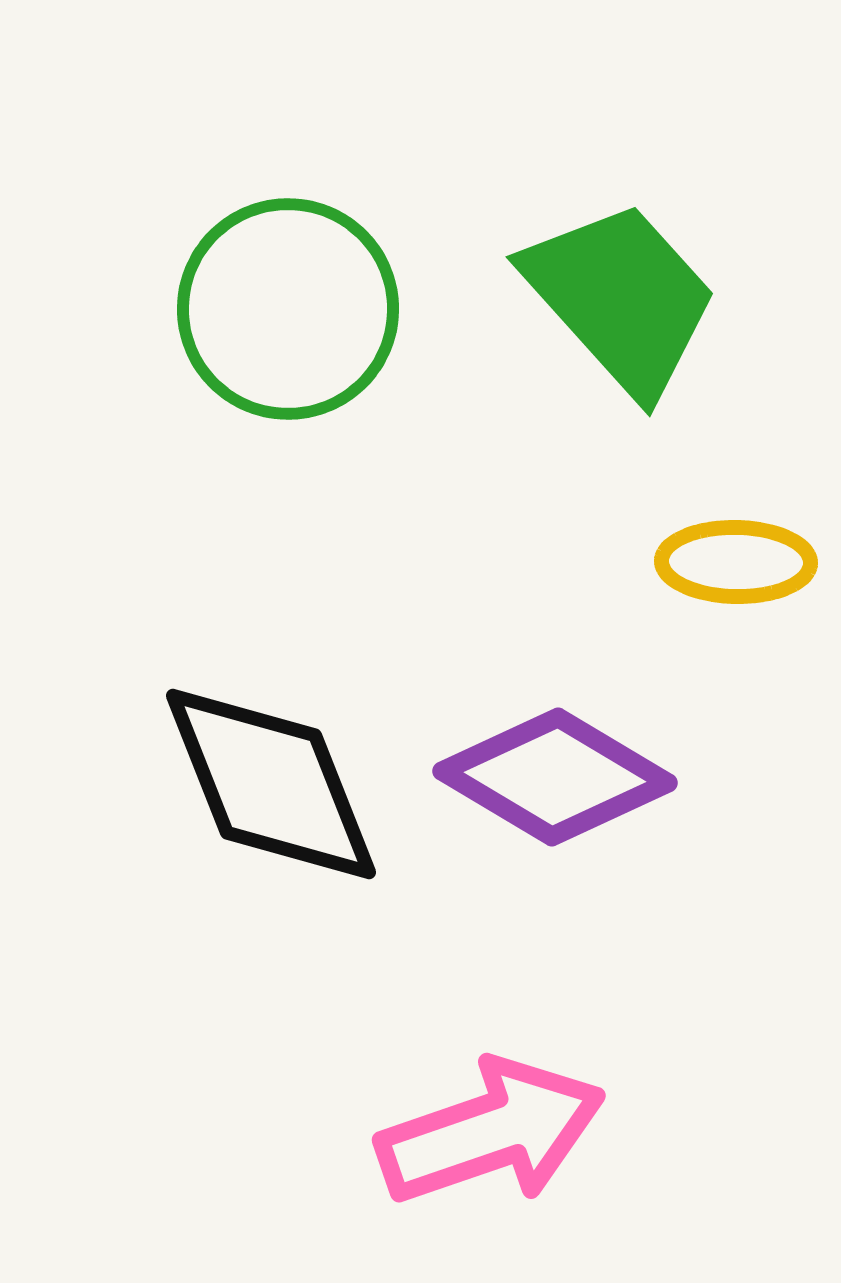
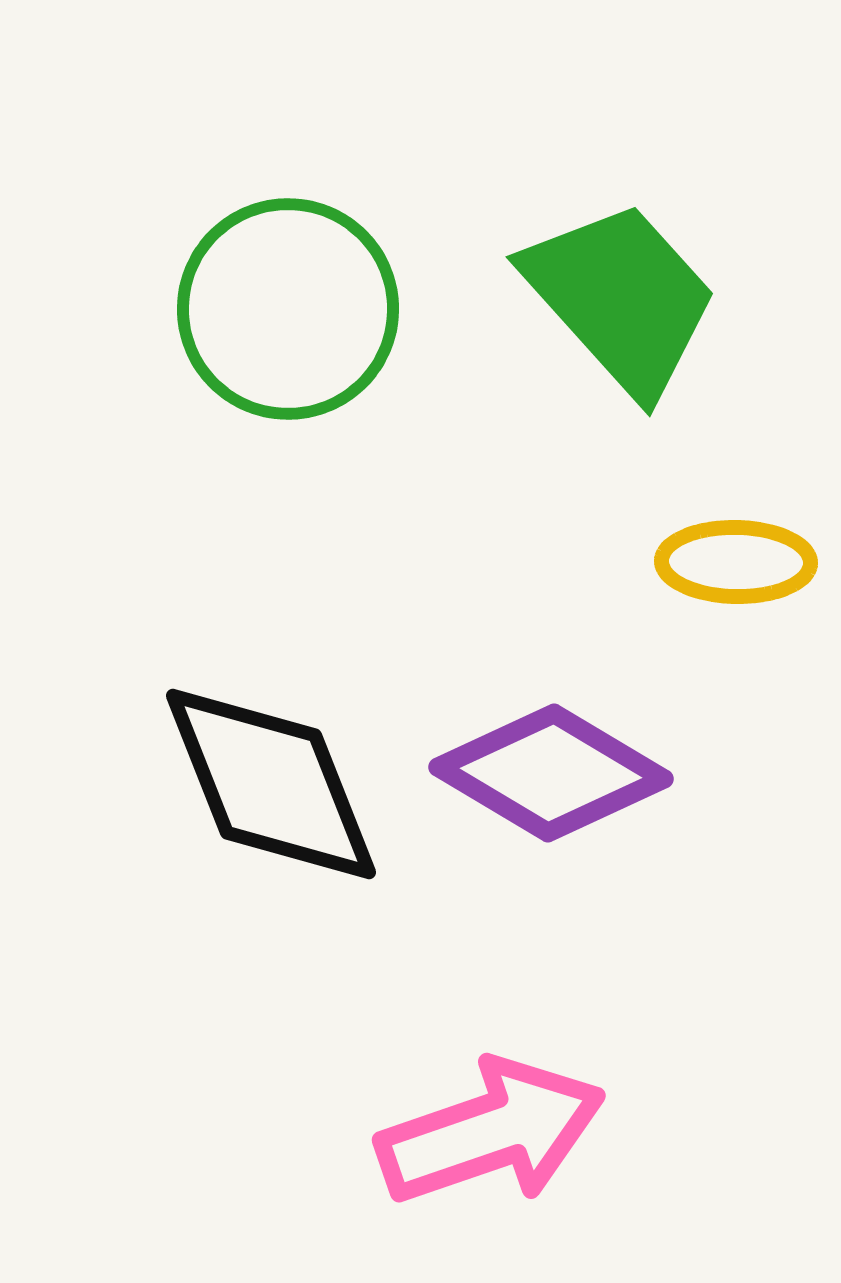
purple diamond: moved 4 px left, 4 px up
